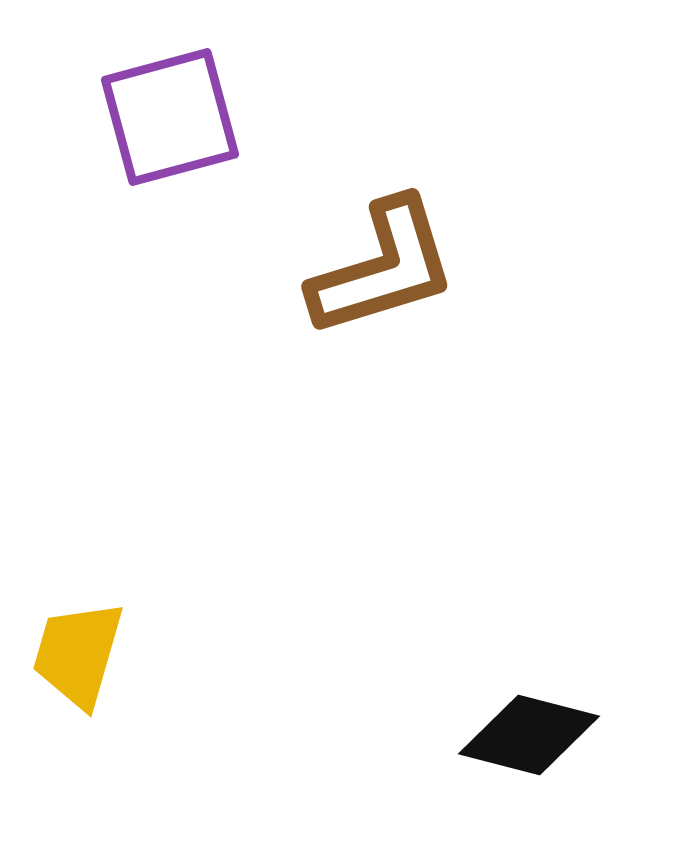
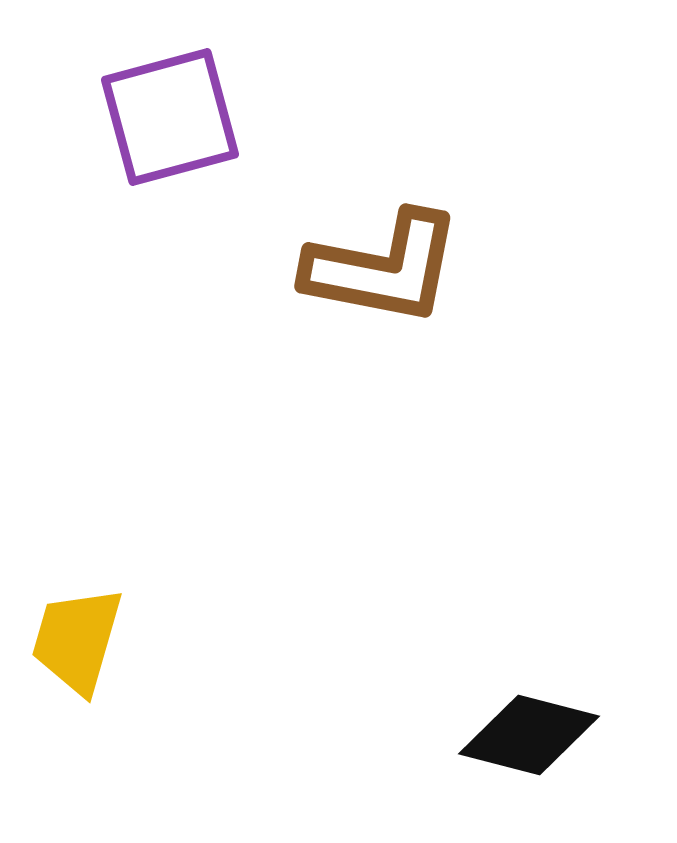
brown L-shape: rotated 28 degrees clockwise
yellow trapezoid: moved 1 px left, 14 px up
